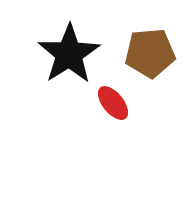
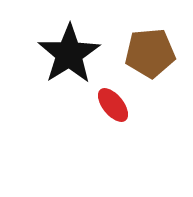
red ellipse: moved 2 px down
